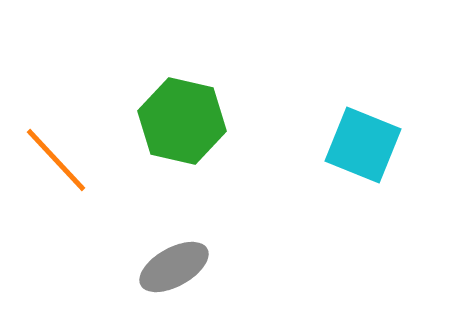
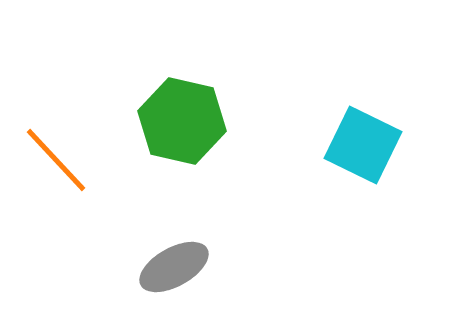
cyan square: rotated 4 degrees clockwise
